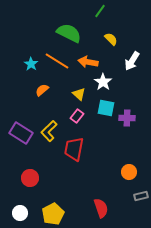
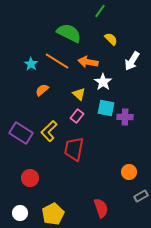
purple cross: moved 2 px left, 1 px up
gray rectangle: rotated 16 degrees counterclockwise
